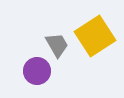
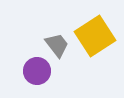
gray trapezoid: rotated 8 degrees counterclockwise
